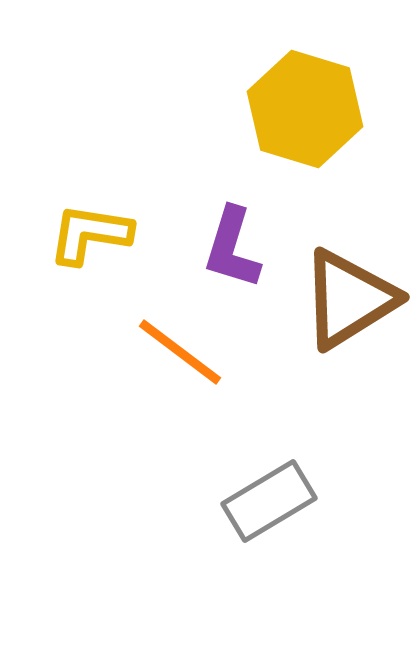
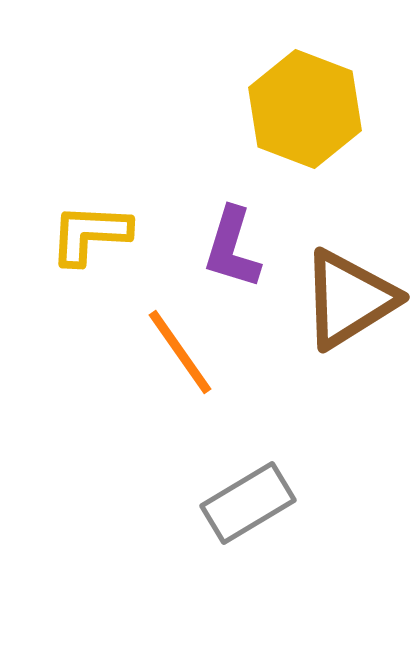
yellow hexagon: rotated 4 degrees clockwise
yellow L-shape: rotated 6 degrees counterclockwise
orange line: rotated 18 degrees clockwise
gray rectangle: moved 21 px left, 2 px down
